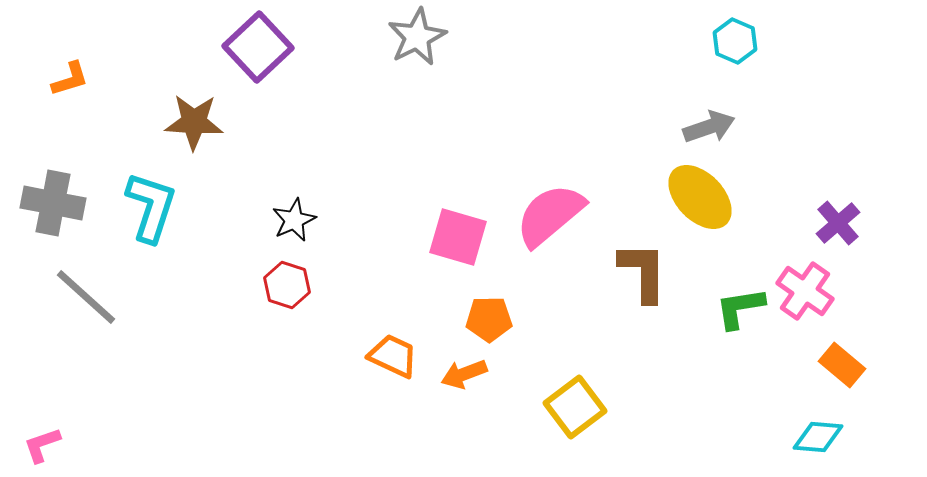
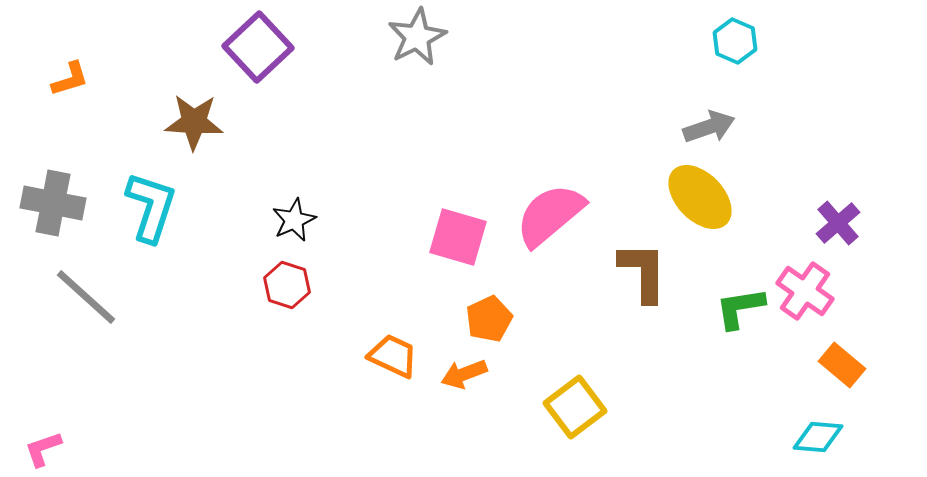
orange pentagon: rotated 24 degrees counterclockwise
pink L-shape: moved 1 px right, 4 px down
